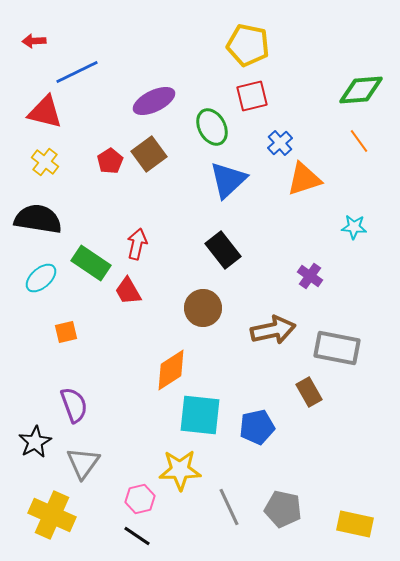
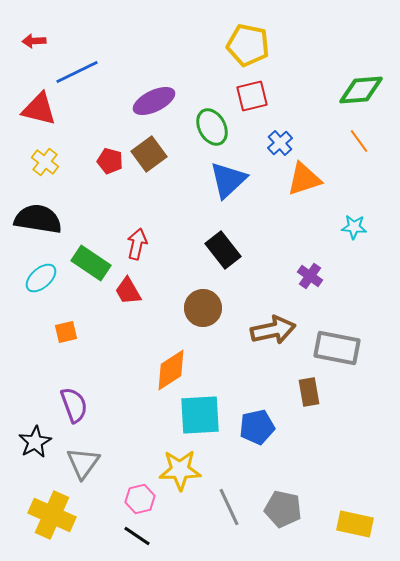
red triangle at (45, 112): moved 6 px left, 3 px up
red pentagon at (110, 161): rotated 25 degrees counterclockwise
brown rectangle at (309, 392): rotated 20 degrees clockwise
cyan square at (200, 415): rotated 9 degrees counterclockwise
